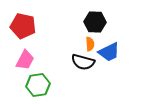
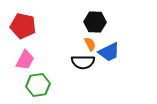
orange semicircle: rotated 24 degrees counterclockwise
black semicircle: rotated 15 degrees counterclockwise
